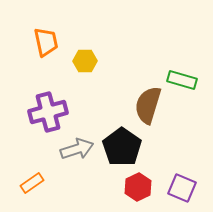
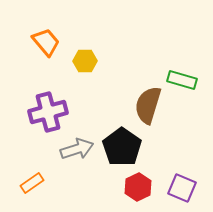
orange trapezoid: rotated 28 degrees counterclockwise
